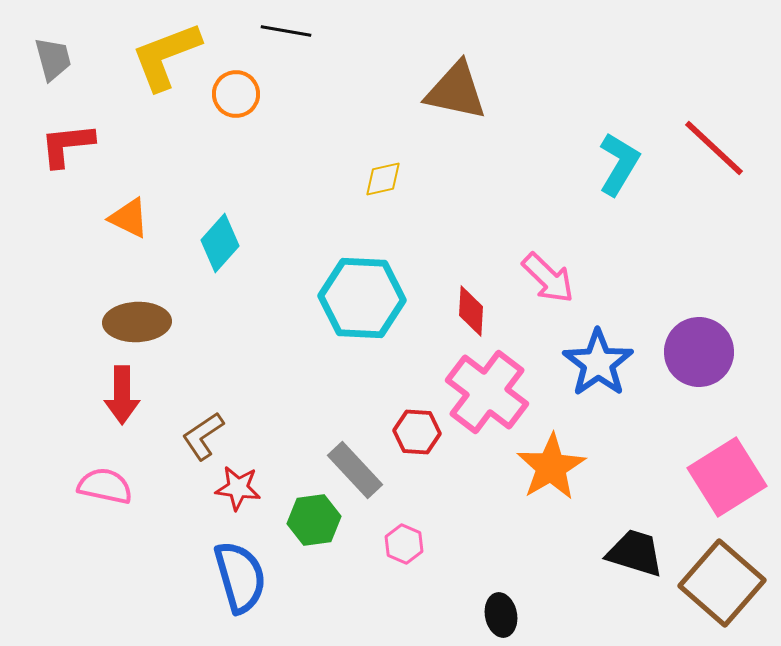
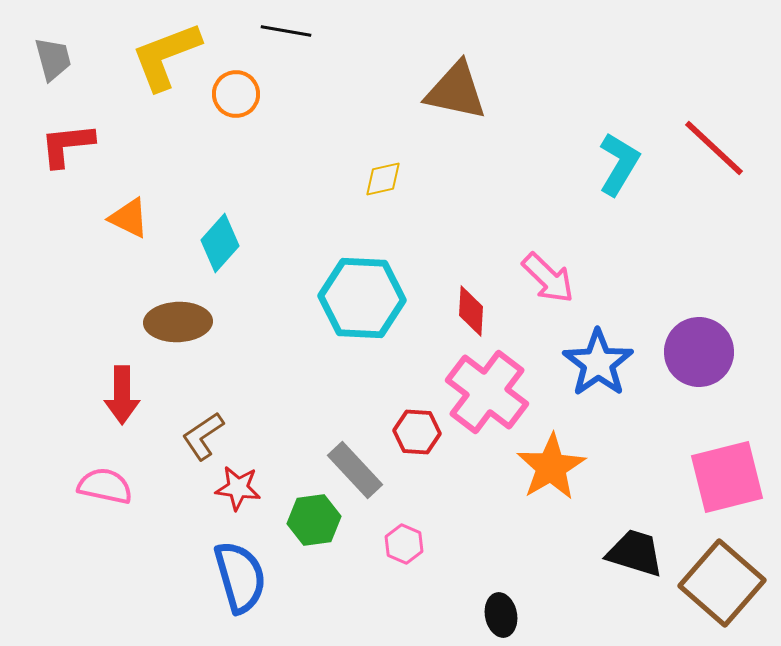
brown ellipse: moved 41 px right
pink square: rotated 18 degrees clockwise
